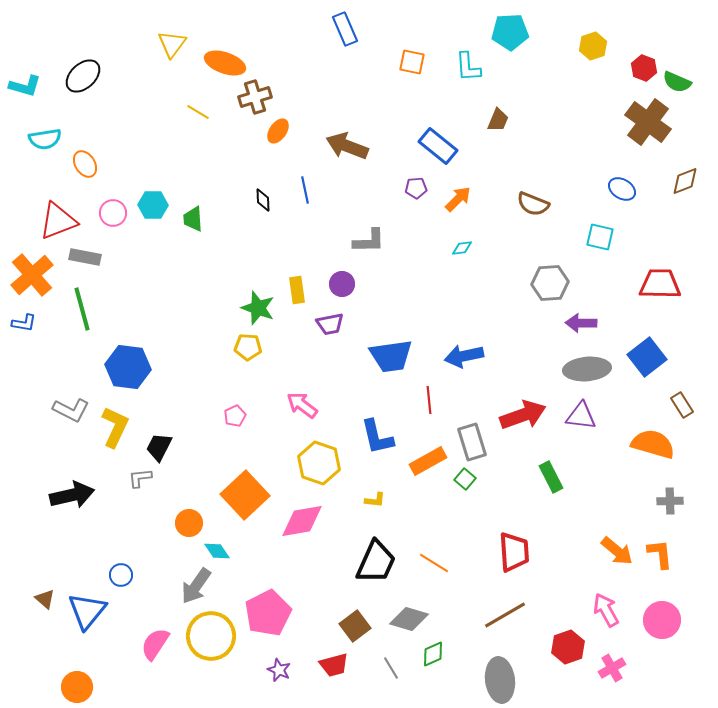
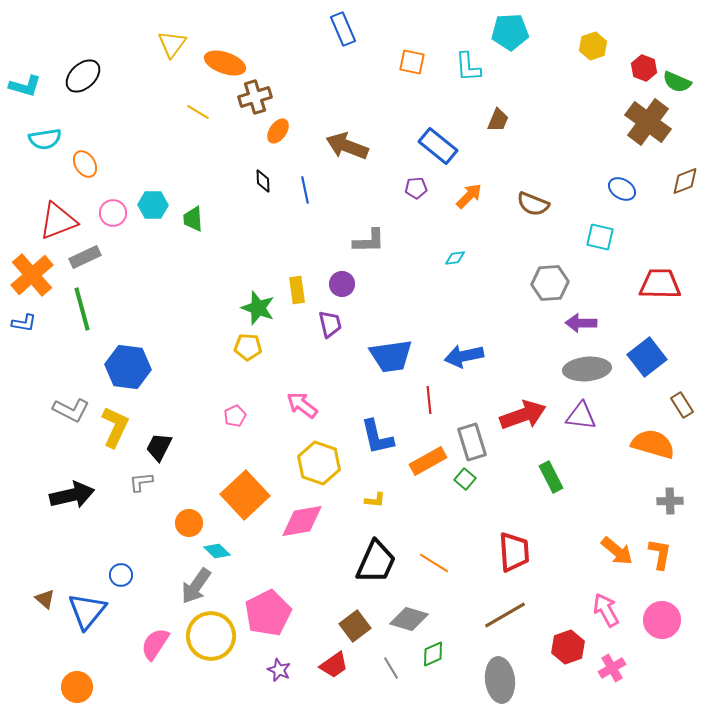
blue rectangle at (345, 29): moved 2 px left
orange arrow at (458, 199): moved 11 px right, 3 px up
black diamond at (263, 200): moved 19 px up
cyan diamond at (462, 248): moved 7 px left, 10 px down
gray rectangle at (85, 257): rotated 36 degrees counterclockwise
purple trapezoid at (330, 324): rotated 92 degrees counterclockwise
gray L-shape at (140, 478): moved 1 px right, 4 px down
cyan diamond at (217, 551): rotated 12 degrees counterclockwise
orange L-shape at (660, 554): rotated 16 degrees clockwise
red trapezoid at (334, 665): rotated 20 degrees counterclockwise
